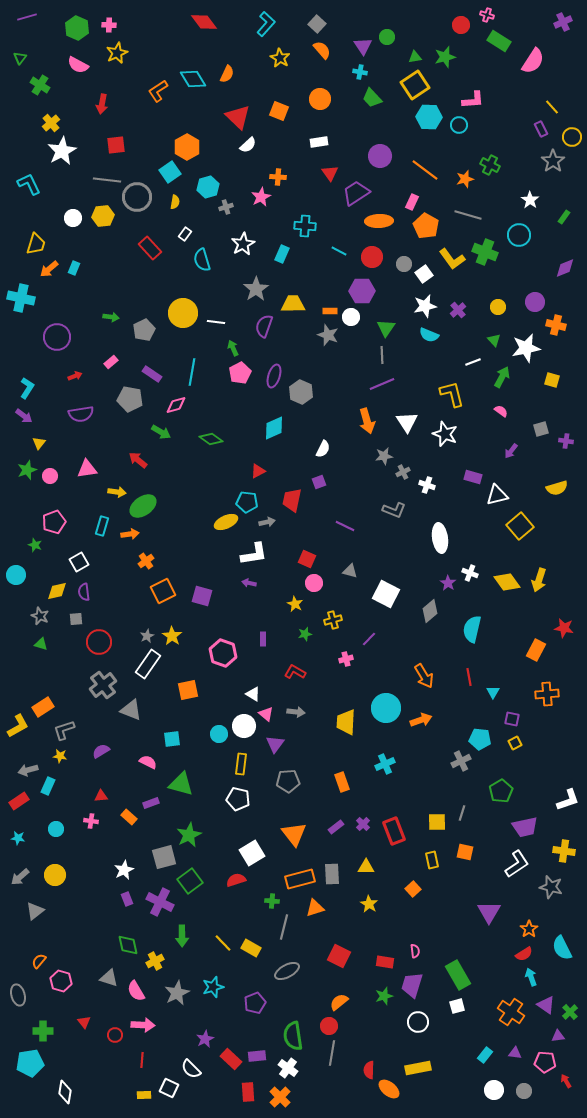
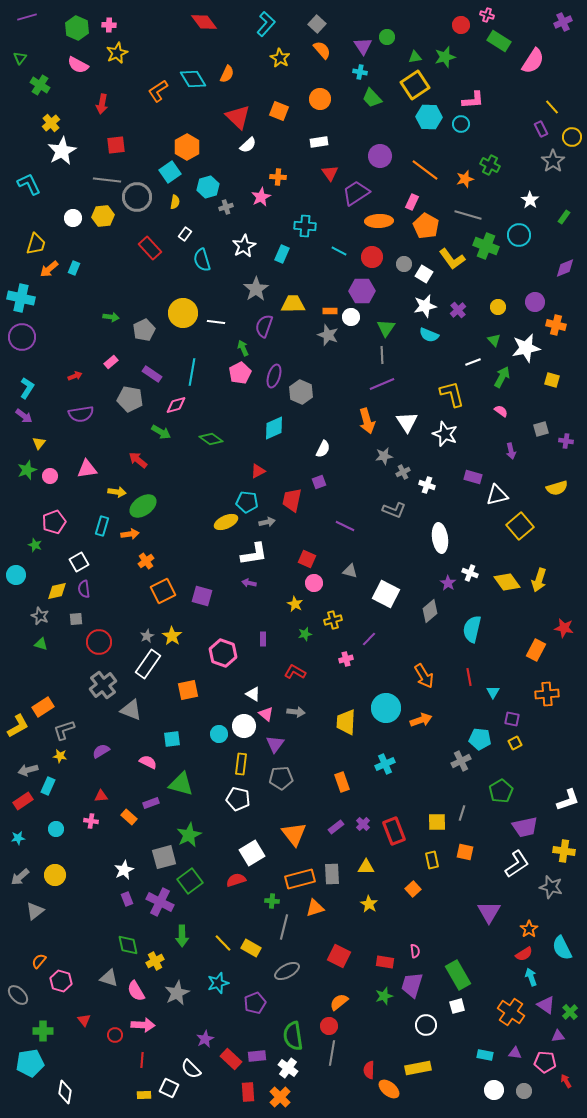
cyan circle at (459, 125): moved 2 px right, 1 px up
white star at (243, 244): moved 1 px right, 2 px down
green cross at (485, 252): moved 1 px right, 6 px up
white square at (424, 274): rotated 24 degrees counterclockwise
purple circle at (57, 337): moved 35 px left
green arrow at (233, 348): moved 10 px right
purple arrow at (511, 451): rotated 49 degrees counterclockwise
purple semicircle at (84, 592): moved 3 px up
gray pentagon at (288, 781): moved 7 px left, 3 px up
red rectangle at (19, 801): moved 4 px right
cyan star at (18, 838): rotated 16 degrees counterclockwise
cyan star at (213, 987): moved 5 px right, 4 px up
gray ellipse at (18, 995): rotated 30 degrees counterclockwise
red triangle at (84, 1022): moved 2 px up
white circle at (418, 1022): moved 8 px right, 3 px down
cyan rectangle at (485, 1055): rotated 63 degrees clockwise
